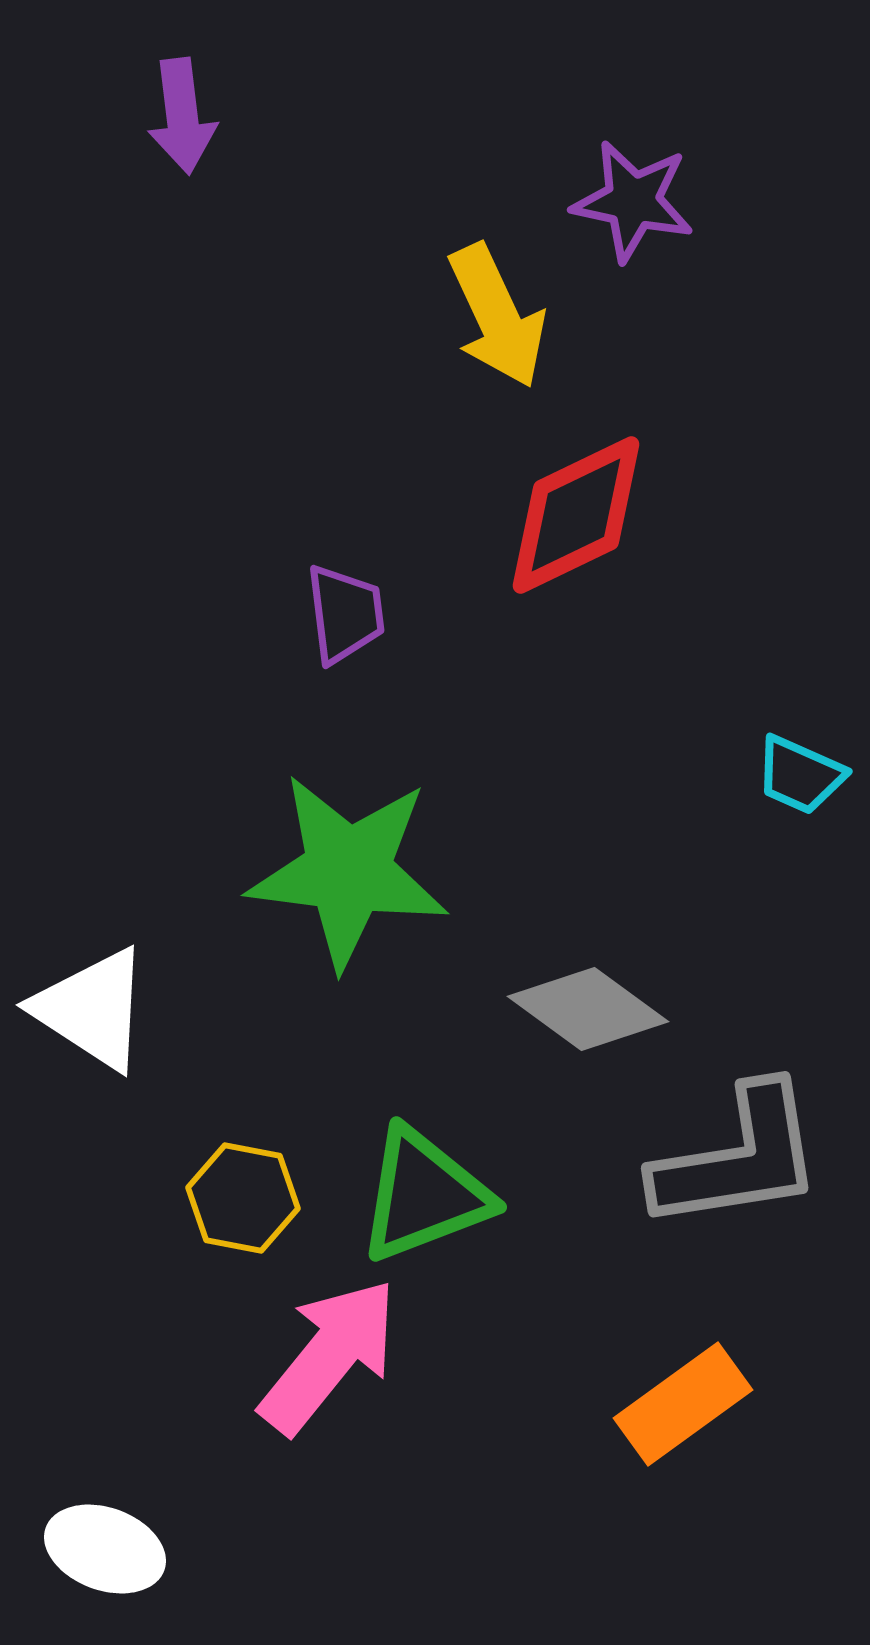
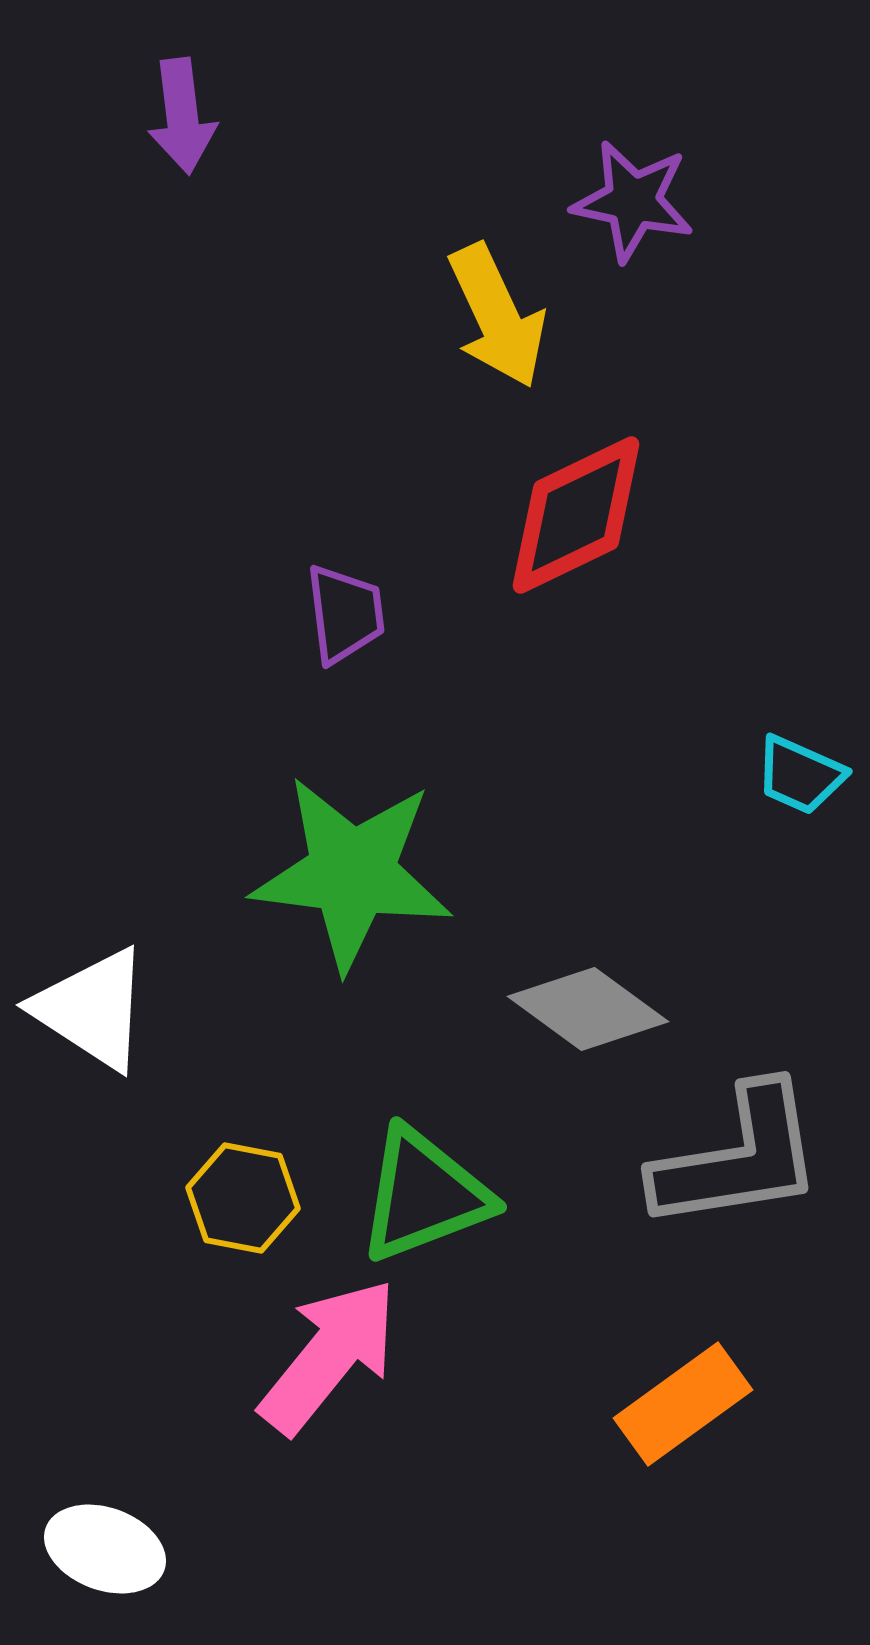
green star: moved 4 px right, 2 px down
